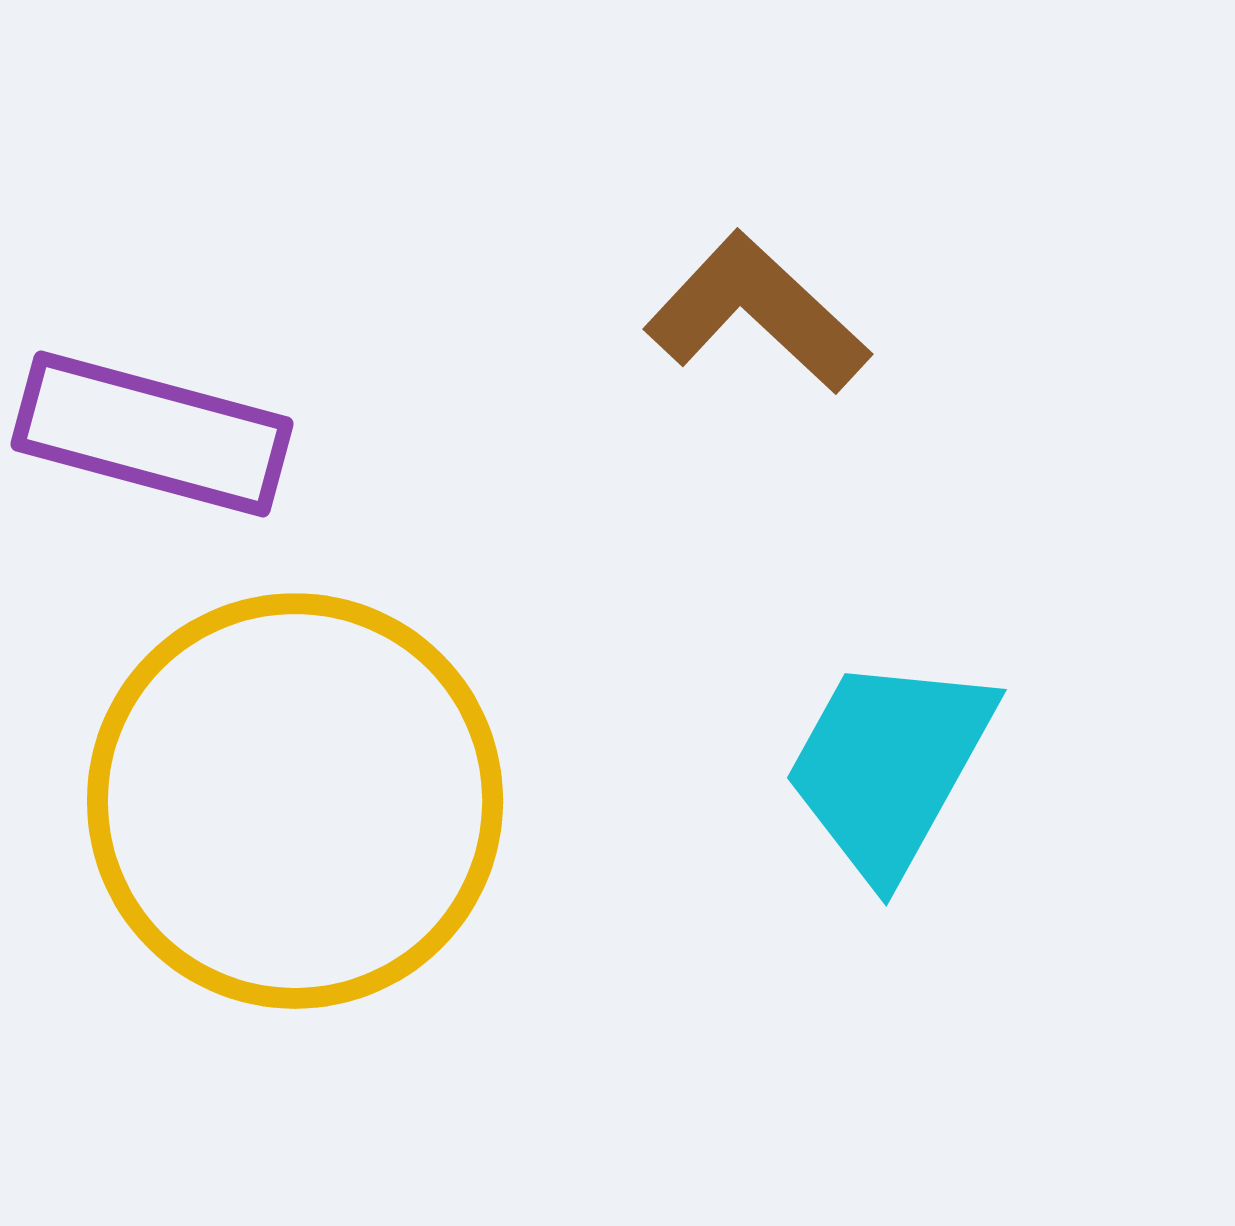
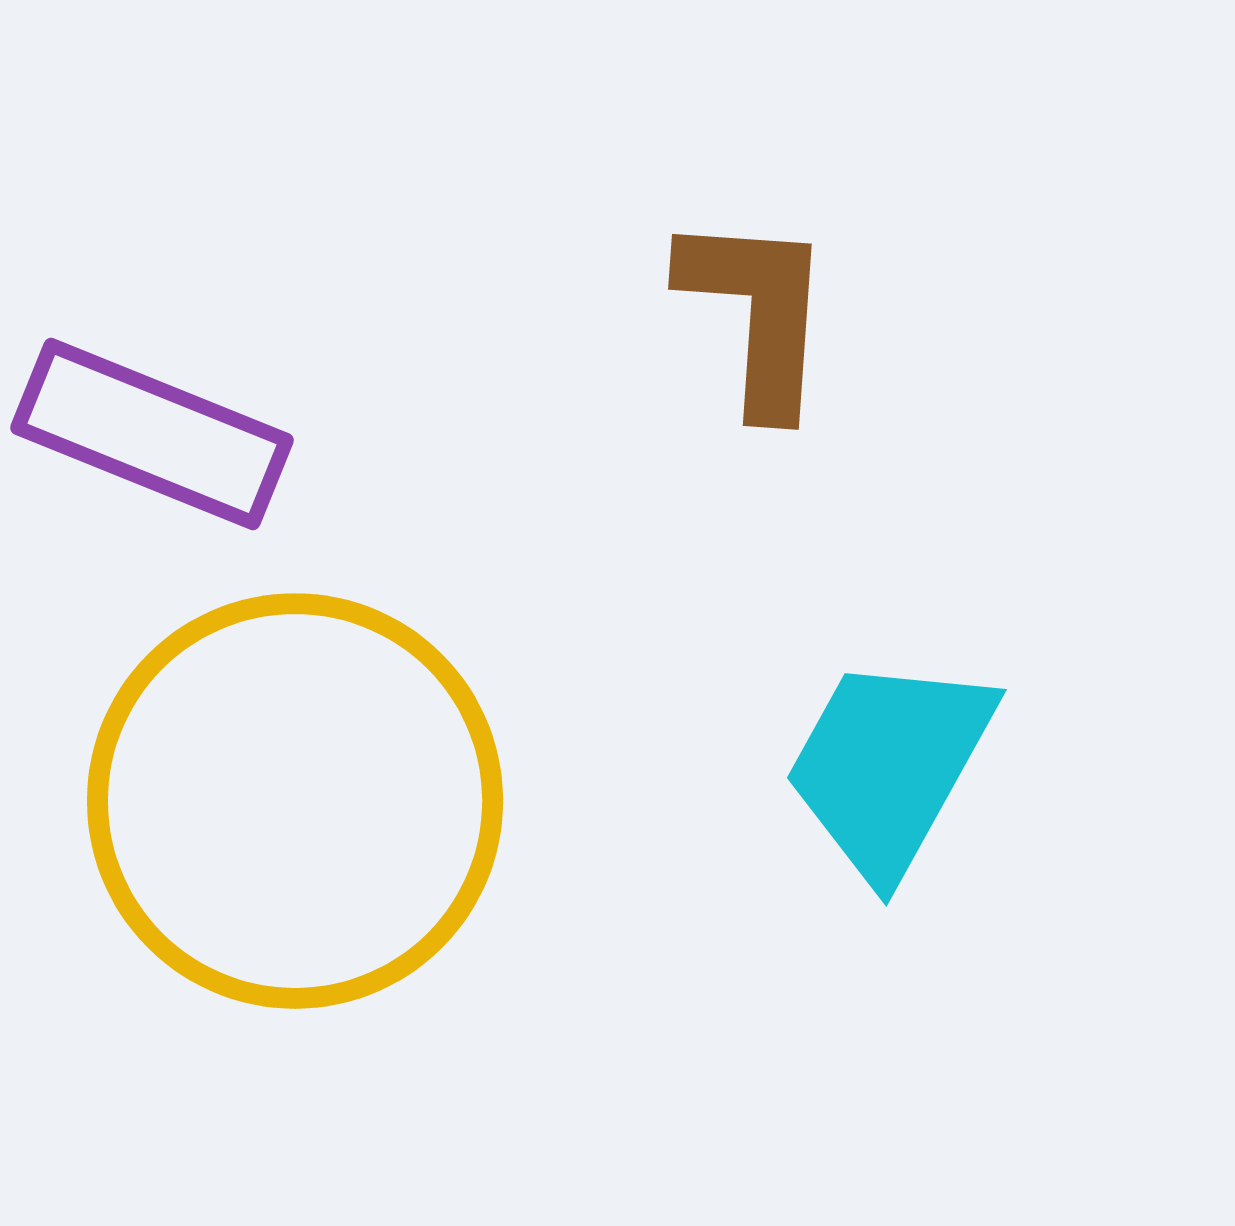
brown L-shape: rotated 51 degrees clockwise
purple rectangle: rotated 7 degrees clockwise
